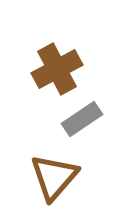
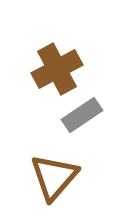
gray rectangle: moved 4 px up
